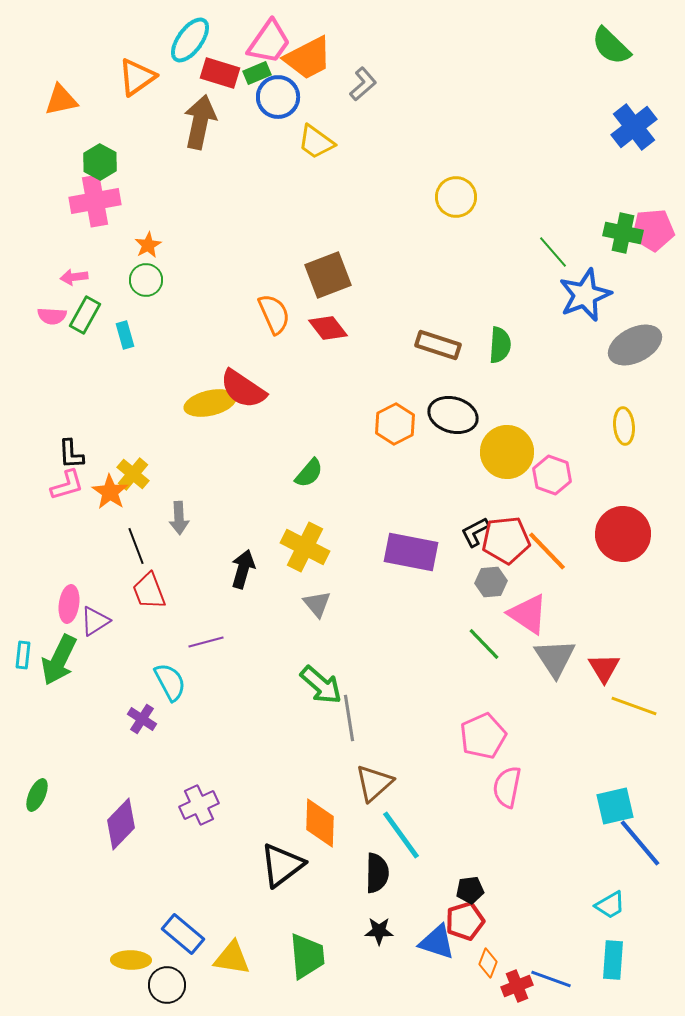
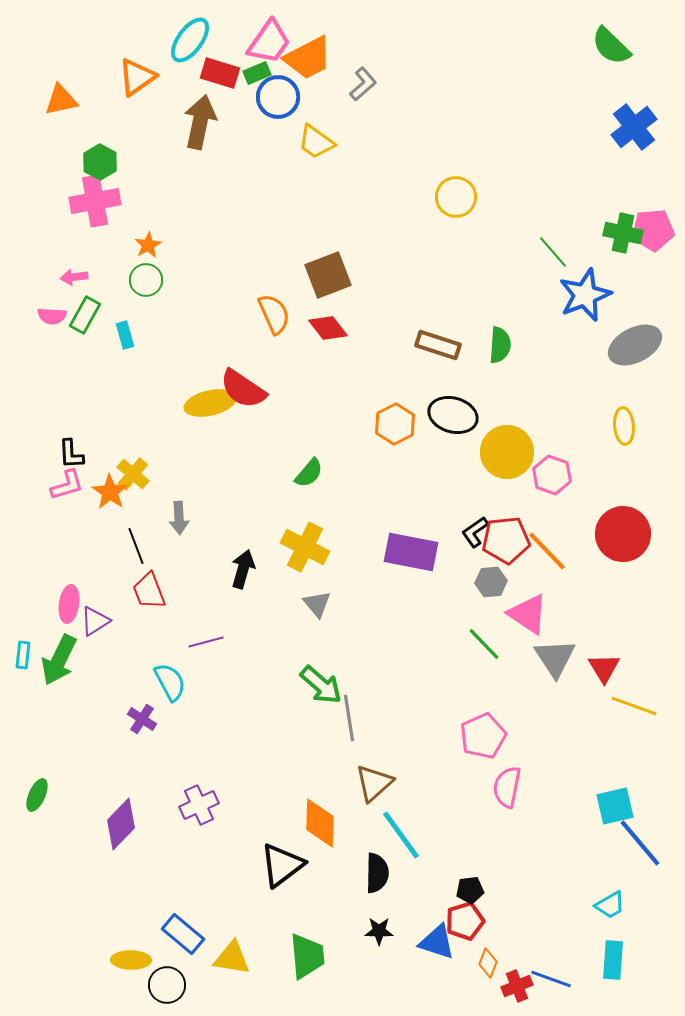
black L-shape at (475, 532): rotated 8 degrees counterclockwise
